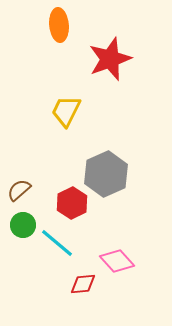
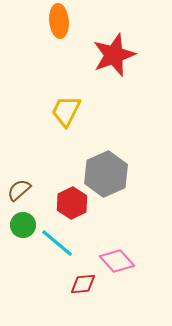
orange ellipse: moved 4 px up
red star: moved 4 px right, 4 px up
